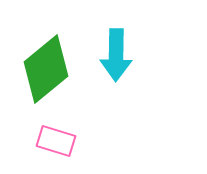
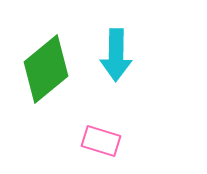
pink rectangle: moved 45 px right
